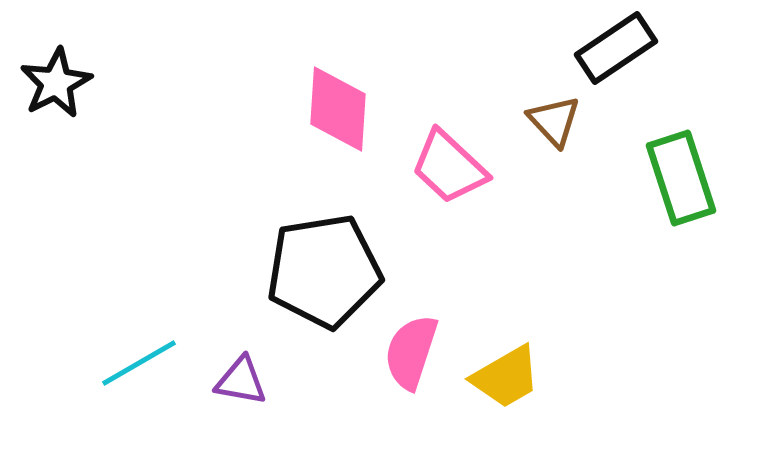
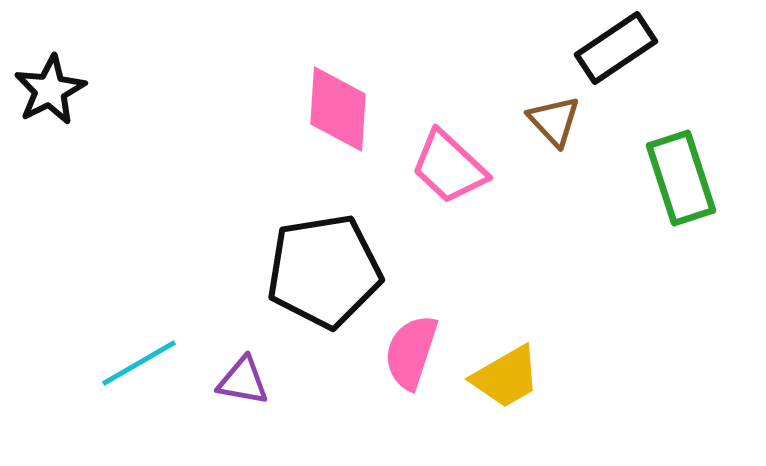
black star: moved 6 px left, 7 px down
purple triangle: moved 2 px right
